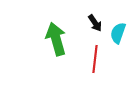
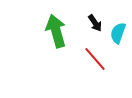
green arrow: moved 8 px up
red line: rotated 48 degrees counterclockwise
